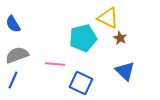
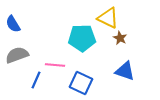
cyan pentagon: moved 1 px left; rotated 12 degrees clockwise
pink line: moved 1 px down
blue triangle: rotated 25 degrees counterclockwise
blue line: moved 23 px right
